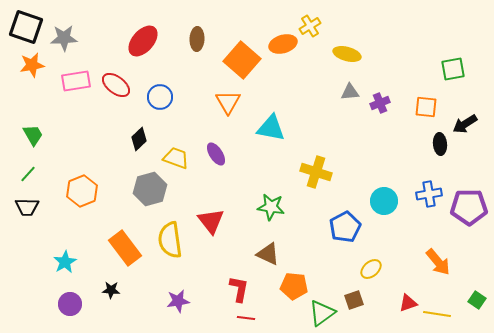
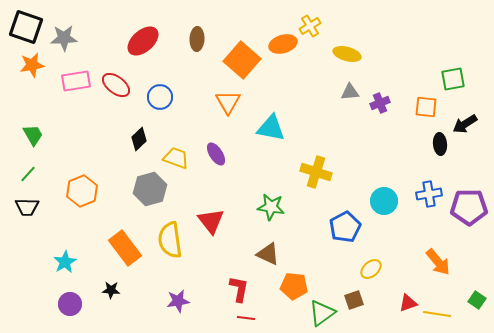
red ellipse at (143, 41): rotated 8 degrees clockwise
green square at (453, 69): moved 10 px down
